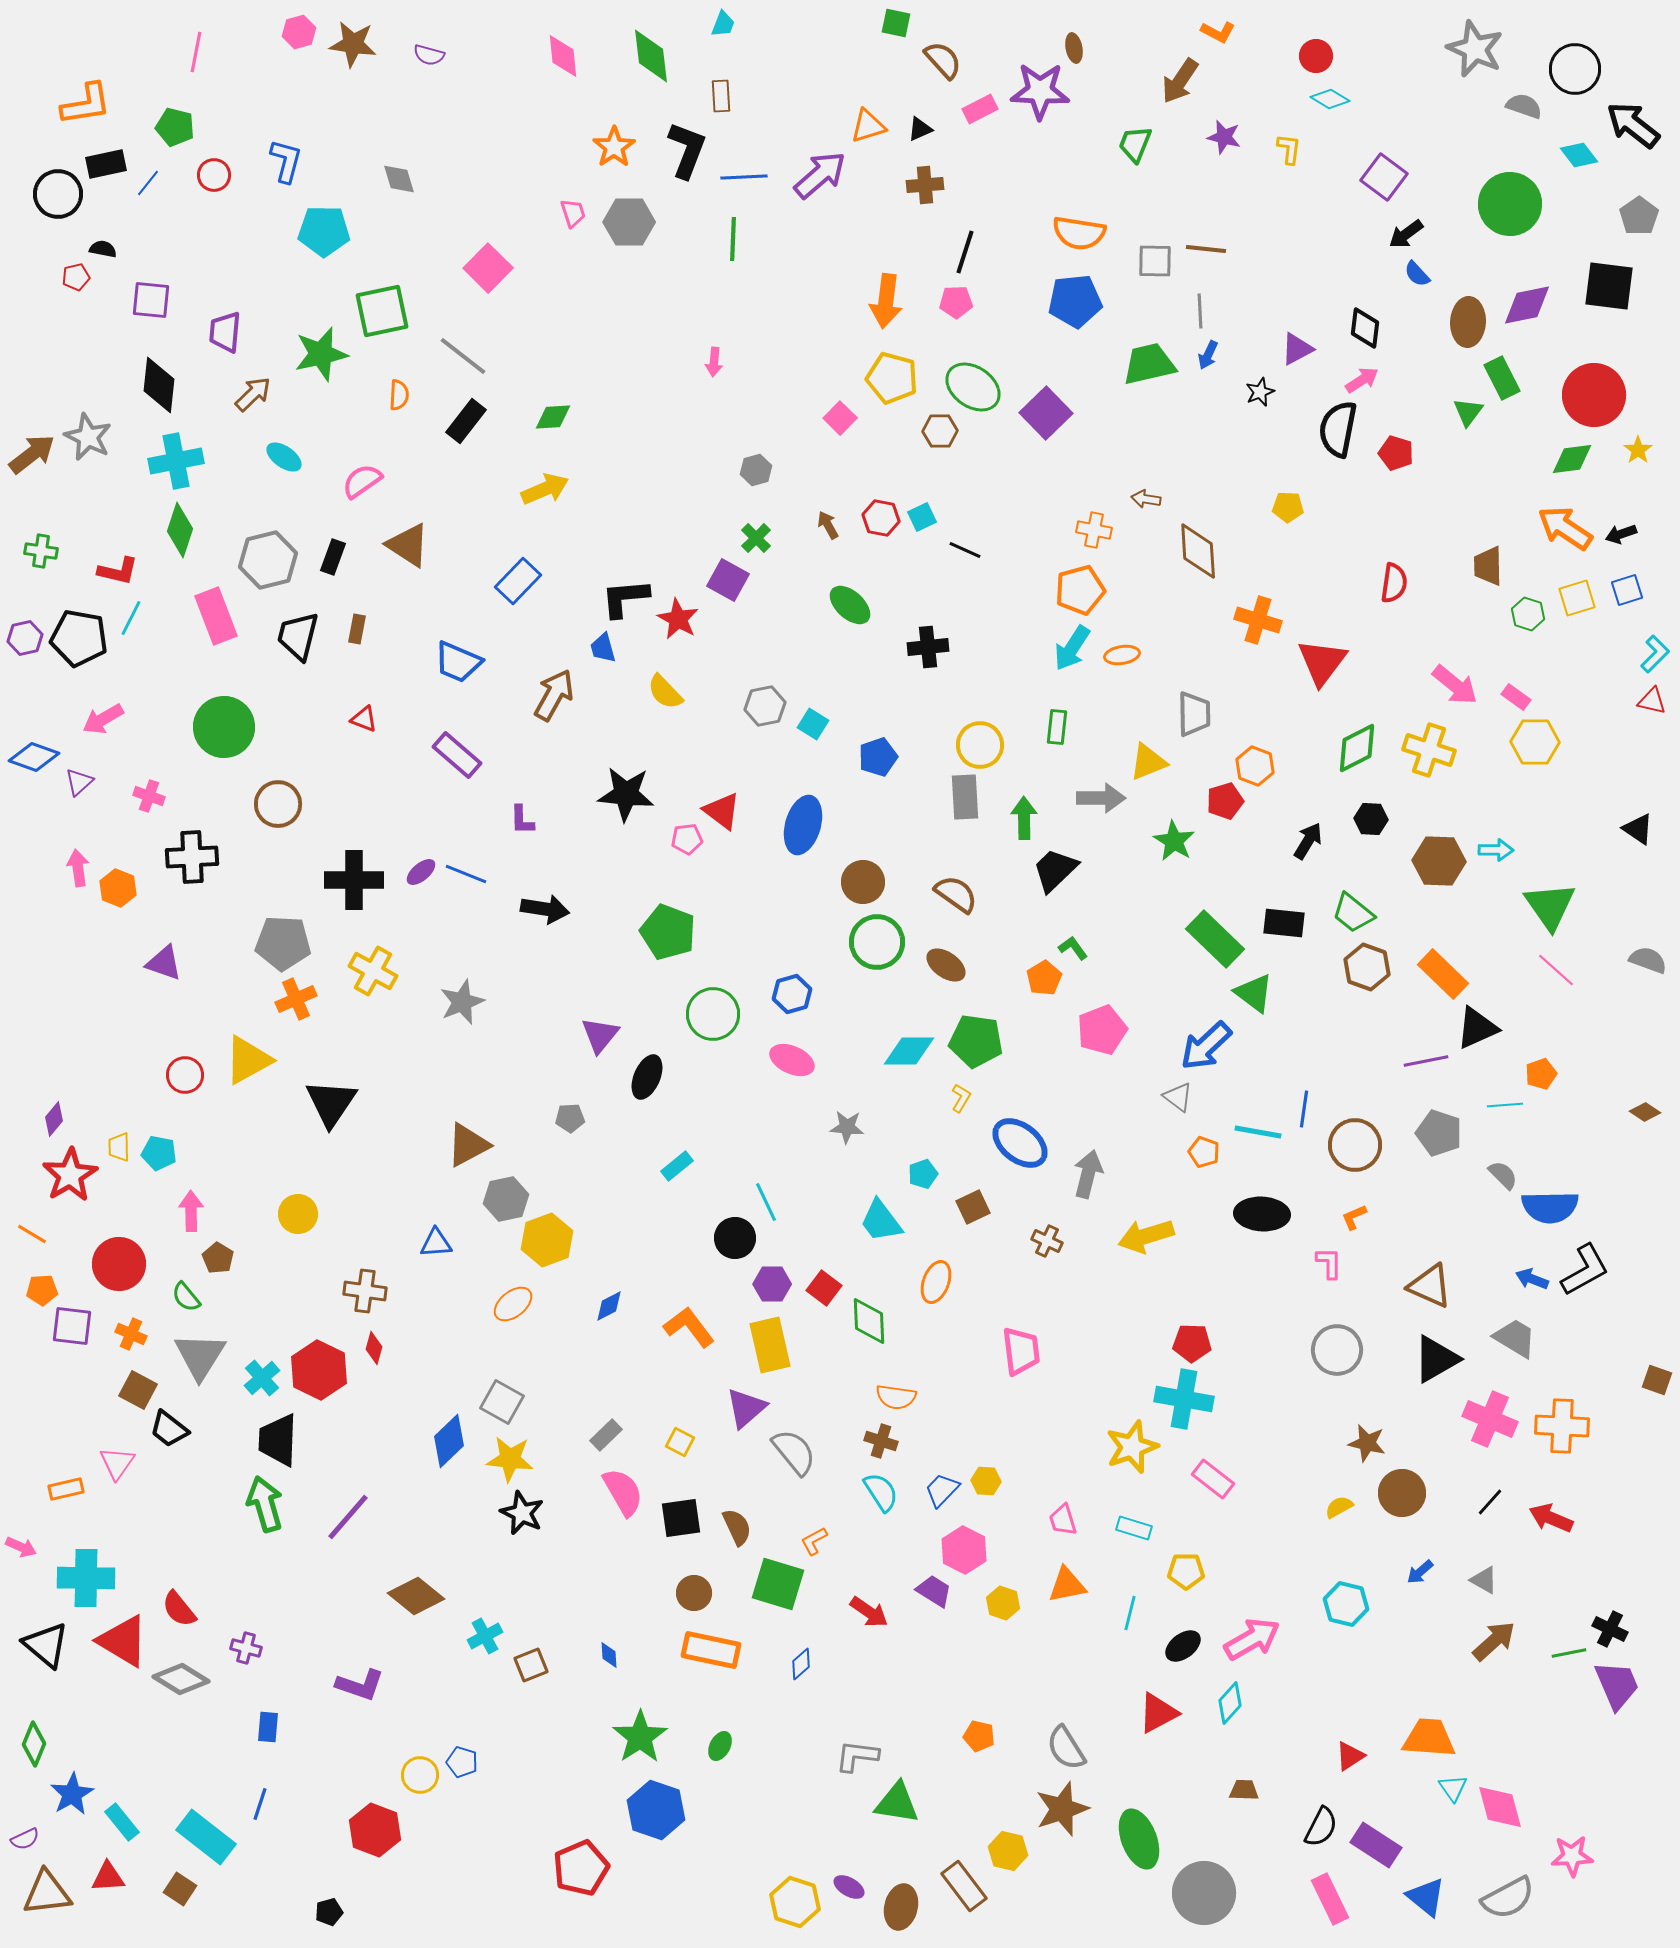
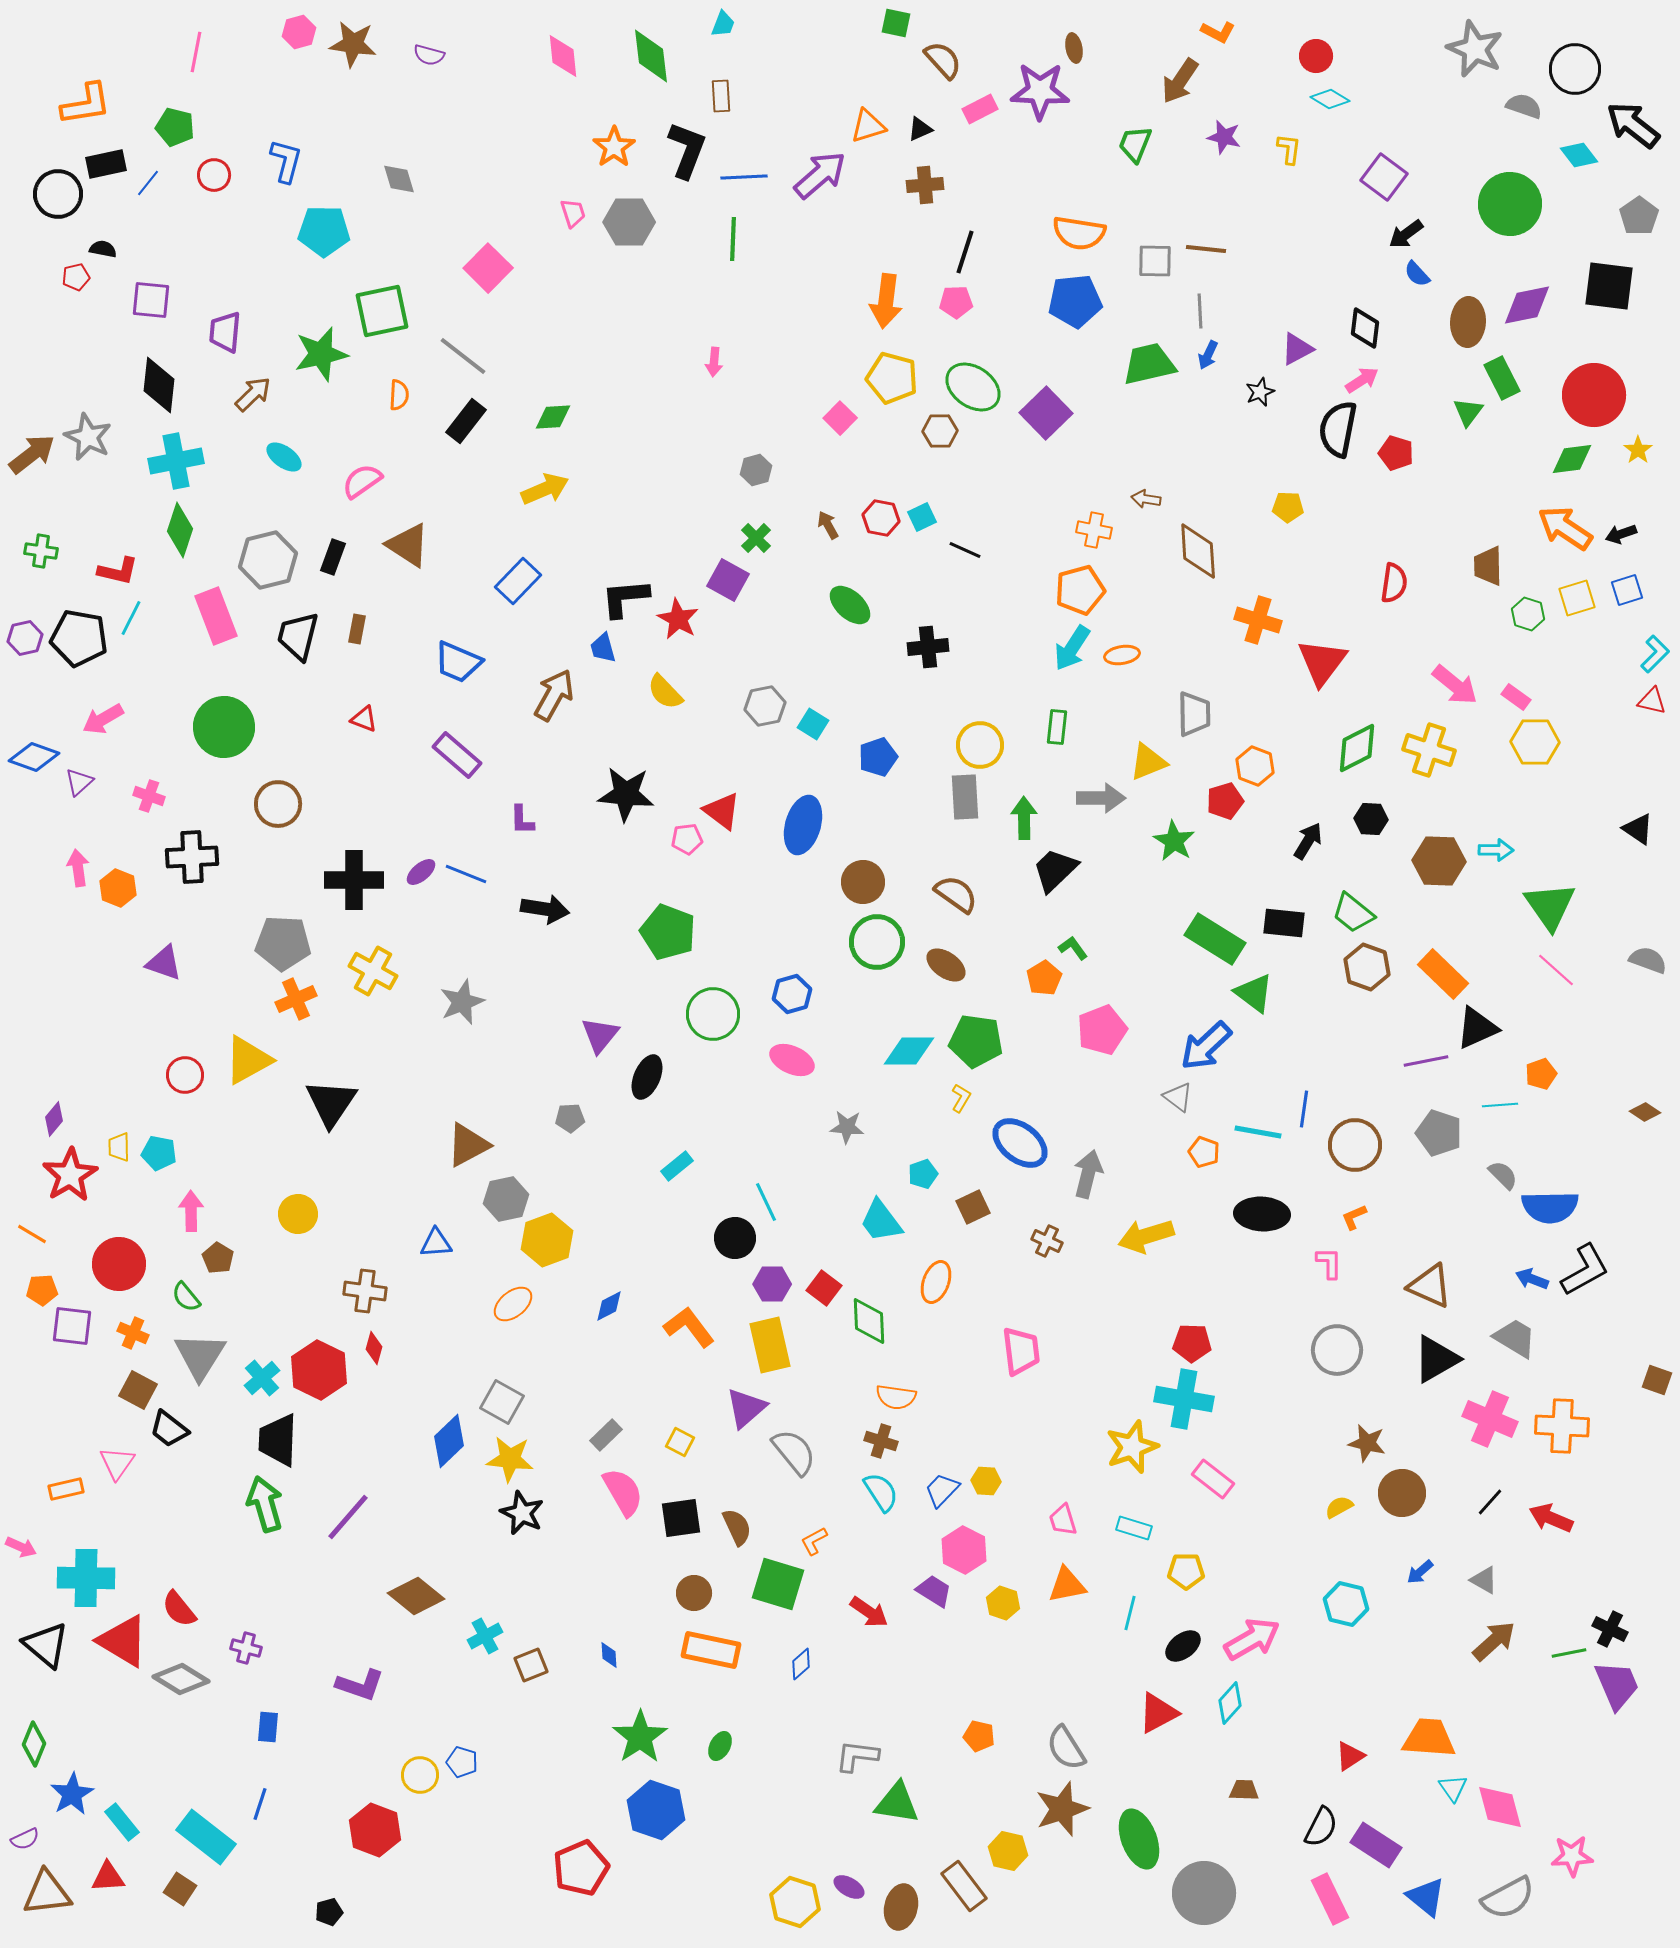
green rectangle at (1215, 939): rotated 12 degrees counterclockwise
cyan line at (1505, 1105): moved 5 px left
orange cross at (131, 1334): moved 2 px right, 1 px up
